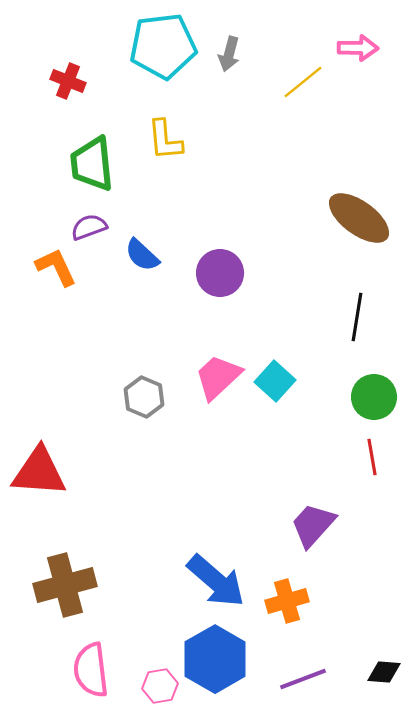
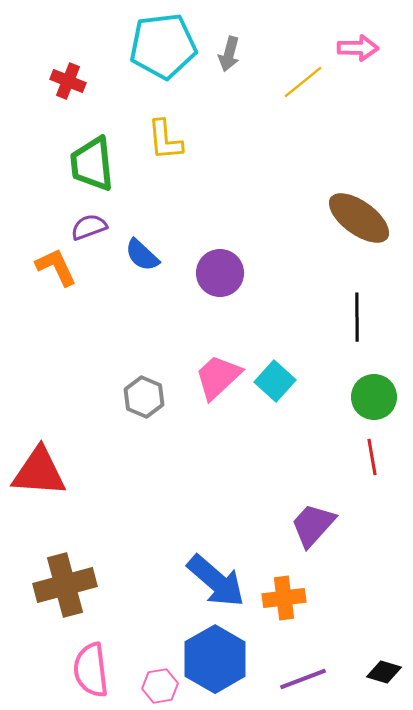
black line: rotated 9 degrees counterclockwise
orange cross: moved 3 px left, 3 px up; rotated 9 degrees clockwise
black diamond: rotated 12 degrees clockwise
